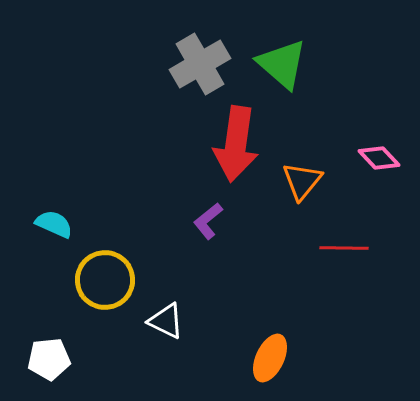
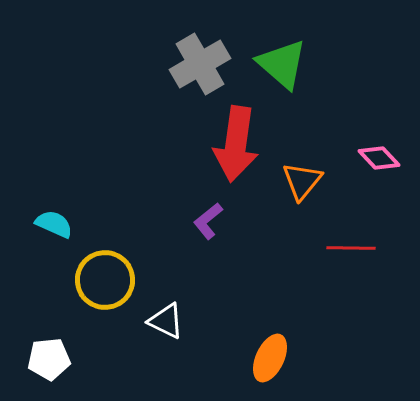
red line: moved 7 px right
